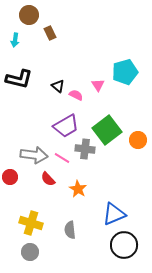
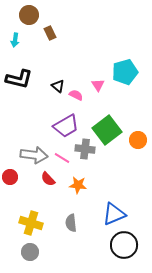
orange star: moved 4 px up; rotated 24 degrees counterclockwise
gray semicircle: moved 1 px right, 7 px up
